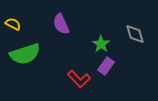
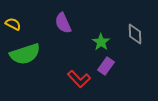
purple semicircle: moved 2 px right, 1 px up
gray diamond: rotated 15 degrees clockwise
green star: moved 2 px up
